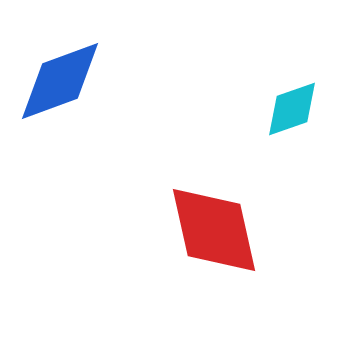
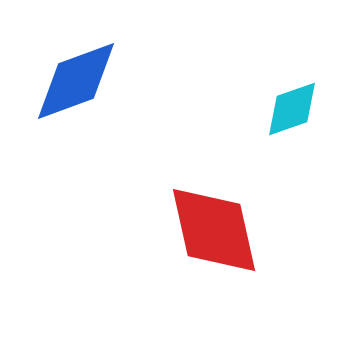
blue diamond: moved 16 px right
